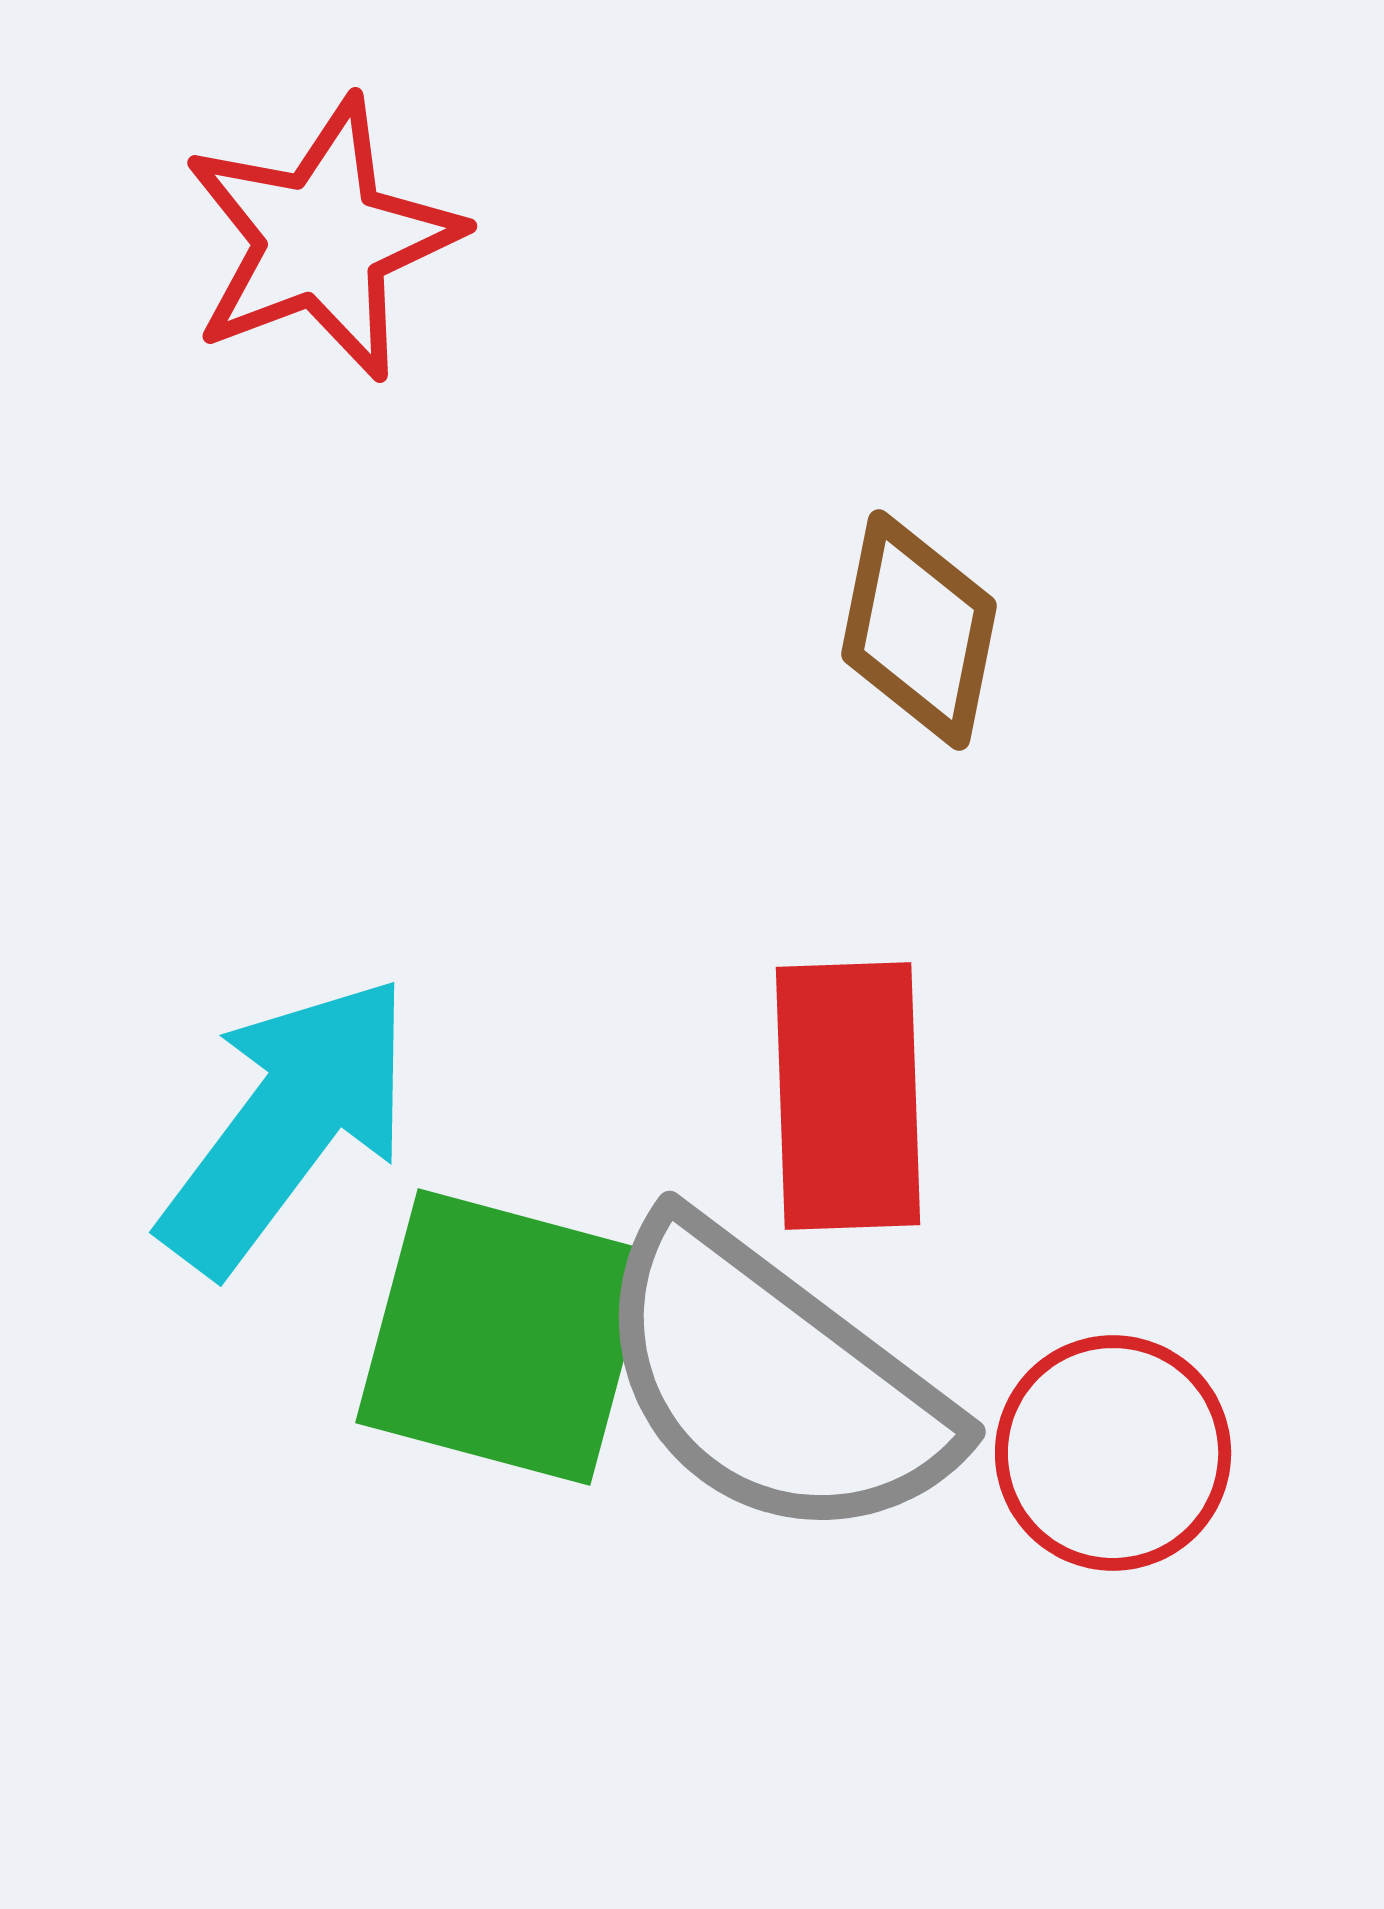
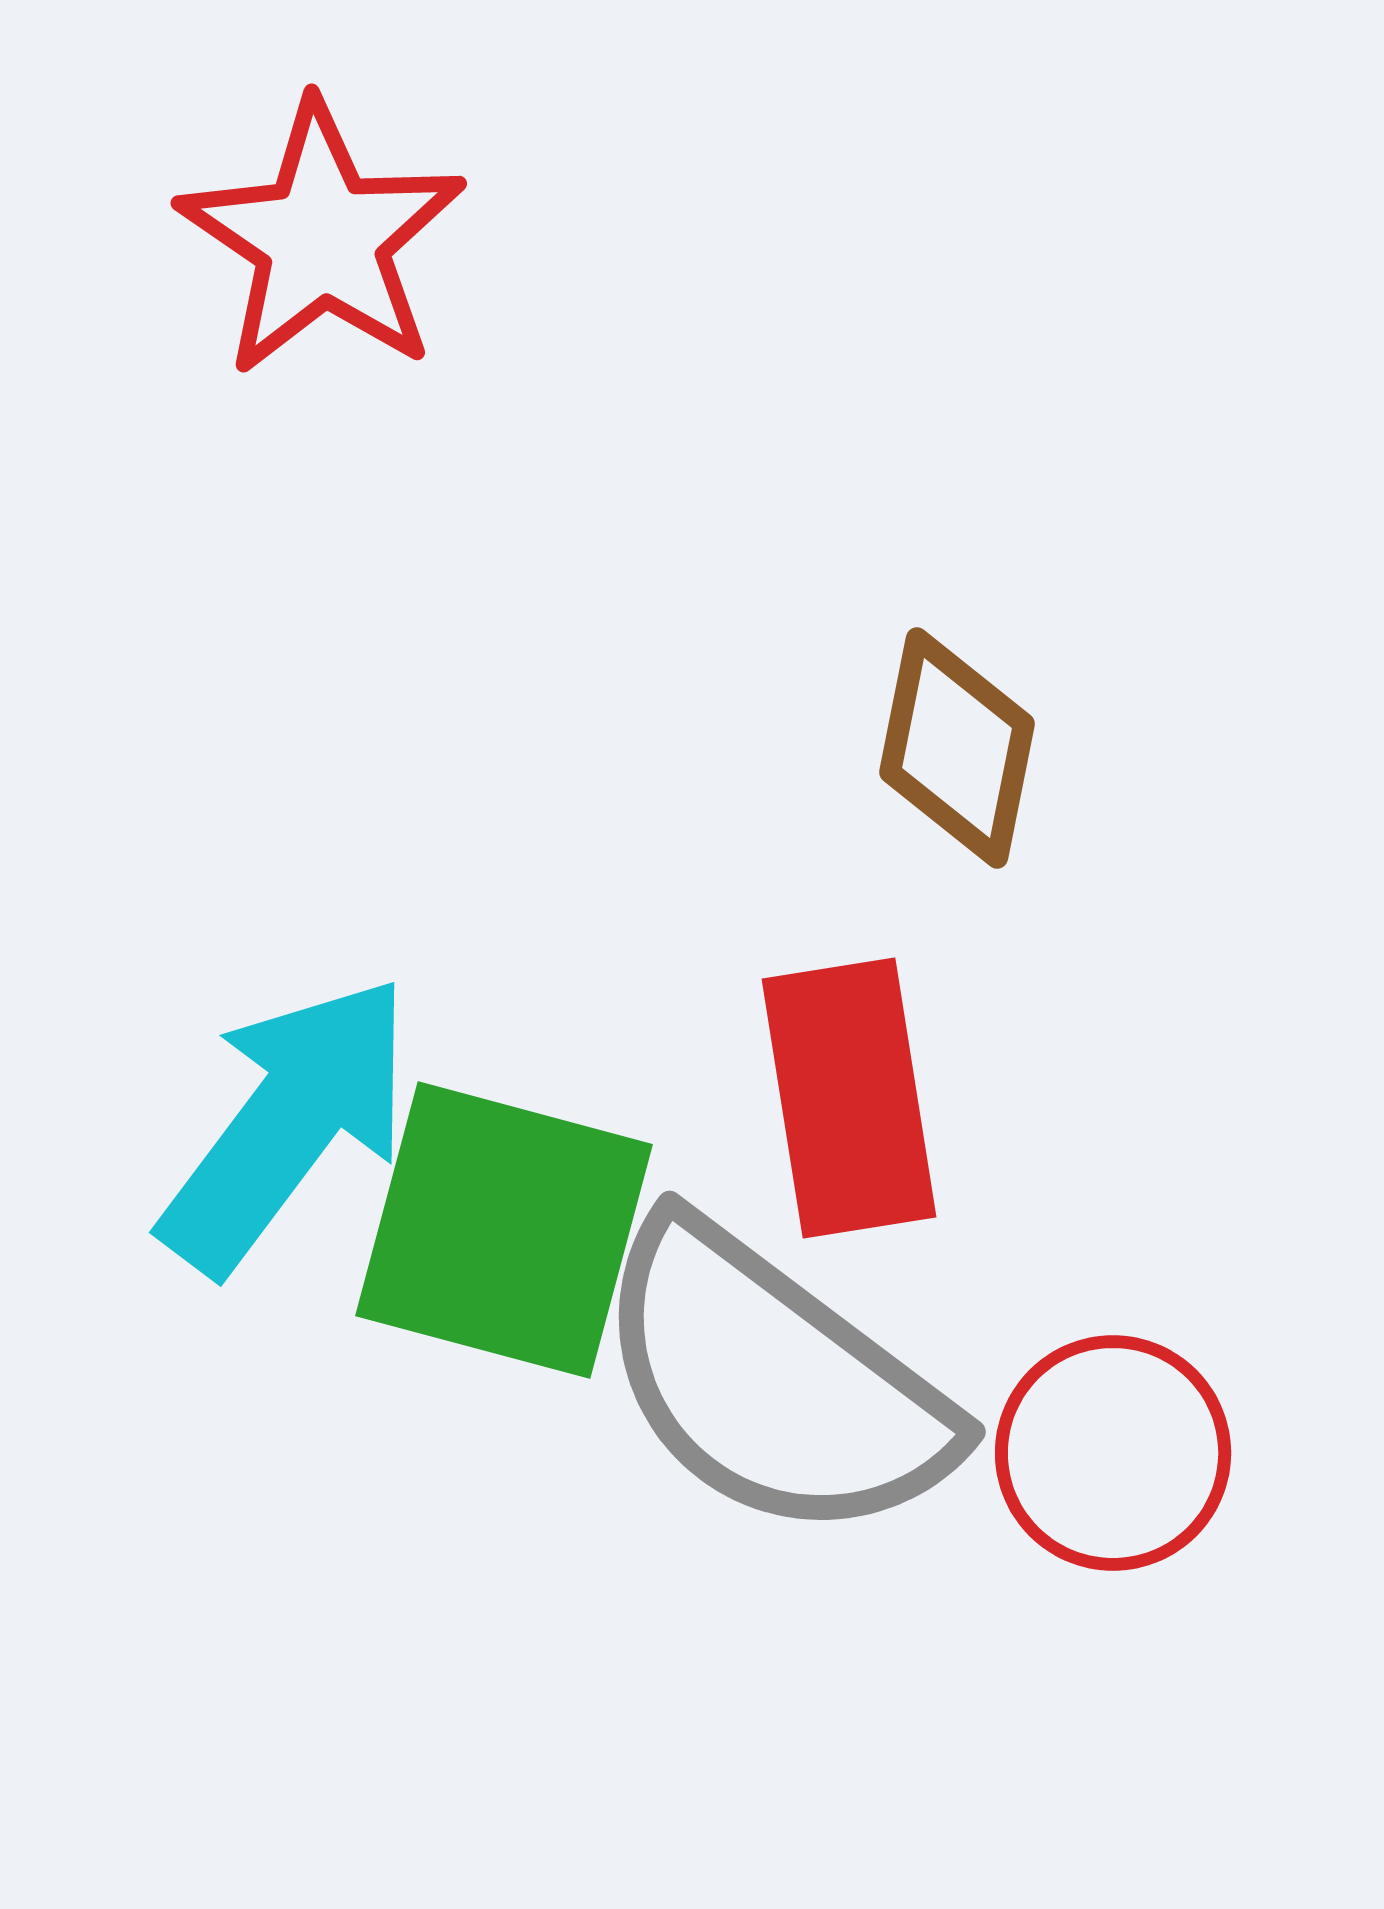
red star: rotated 17 degrees counterclockwise
brown diamond: moved 38 px right, 118 px down
red rectangle: moved 1 px right, 2 px down; rotated 7 degrees counterclockwise
green square: moved 107 px up
